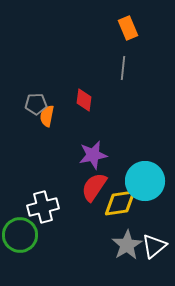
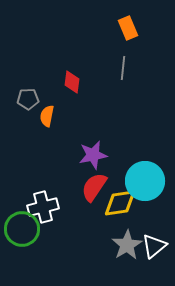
red diamond: moved 12 px left, 18 px up
gray pentagon: moved 8 px left, 5 px up
green circle: moved 2 px right, 6 px up
